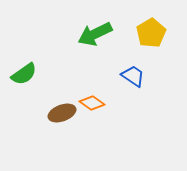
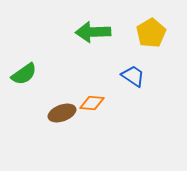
green arrow: moved 2 px left, 2 px up; rotated 24 degrees clockwise
orange diamond: rotated 30 degrees counterclockwise
